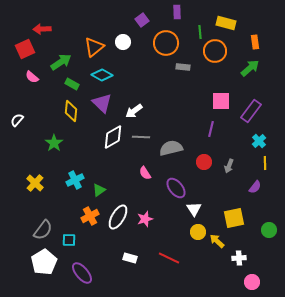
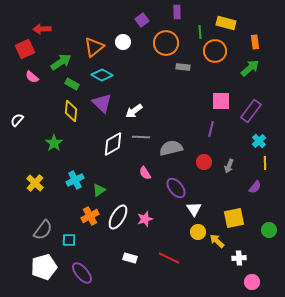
white diamond at (113, 137): moved 7 px down
white pentagon at (44, 262): moved 5 px down; rotated 15 degrees clockwise
